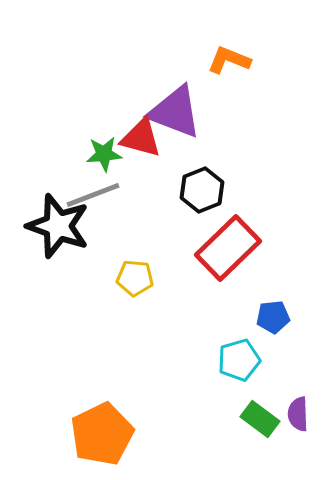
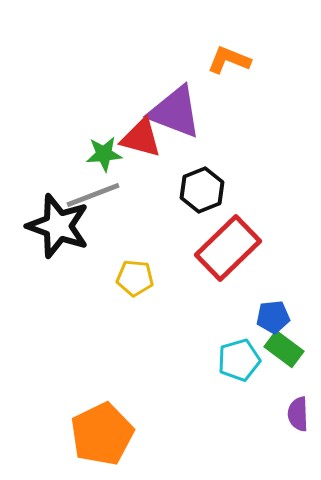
green rectangle: moved 24 px right, 70 px up
